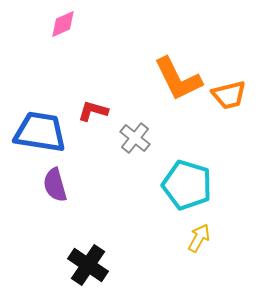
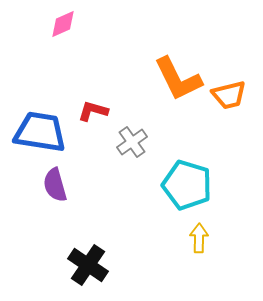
gray cross: moved 3 px left, 4 px down; rotated 16 degrees clockwise
yellow arrow: rotated 28 degrees counterclockwise
